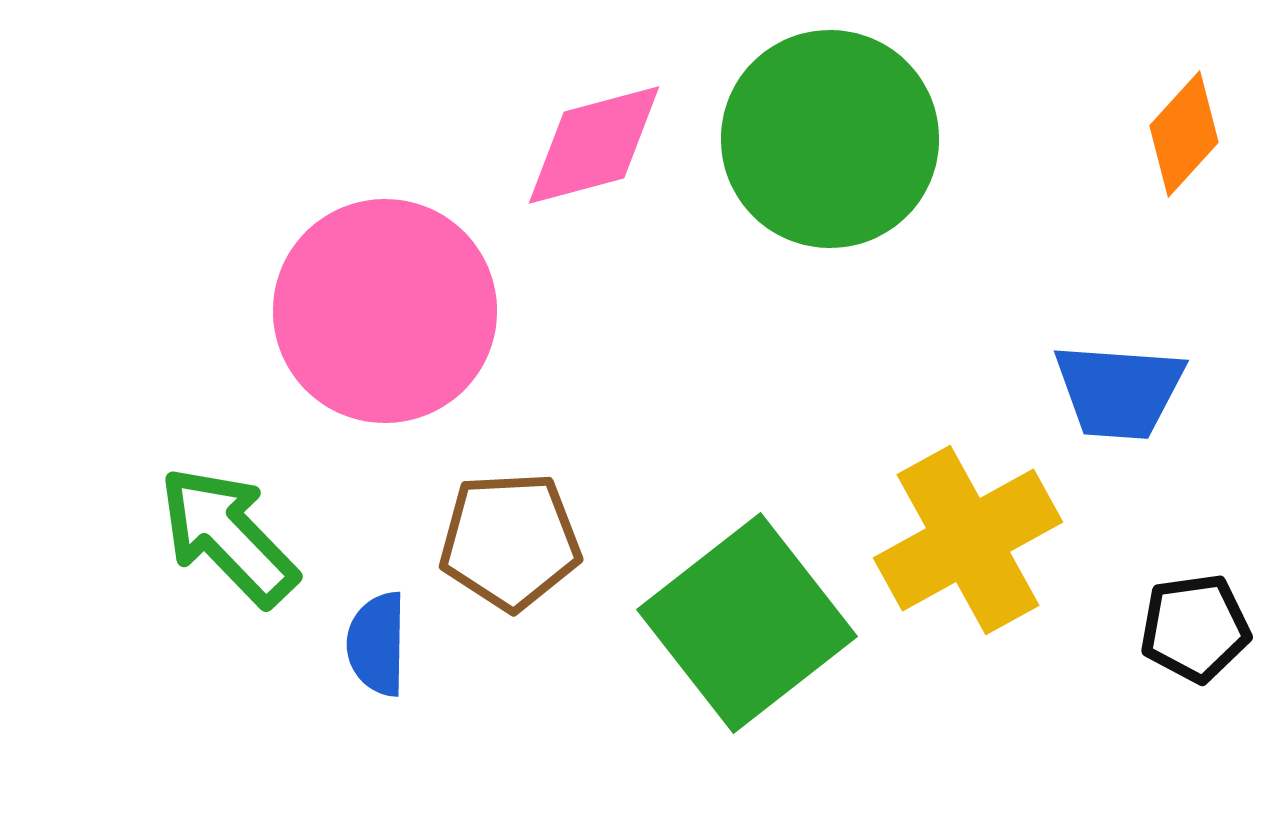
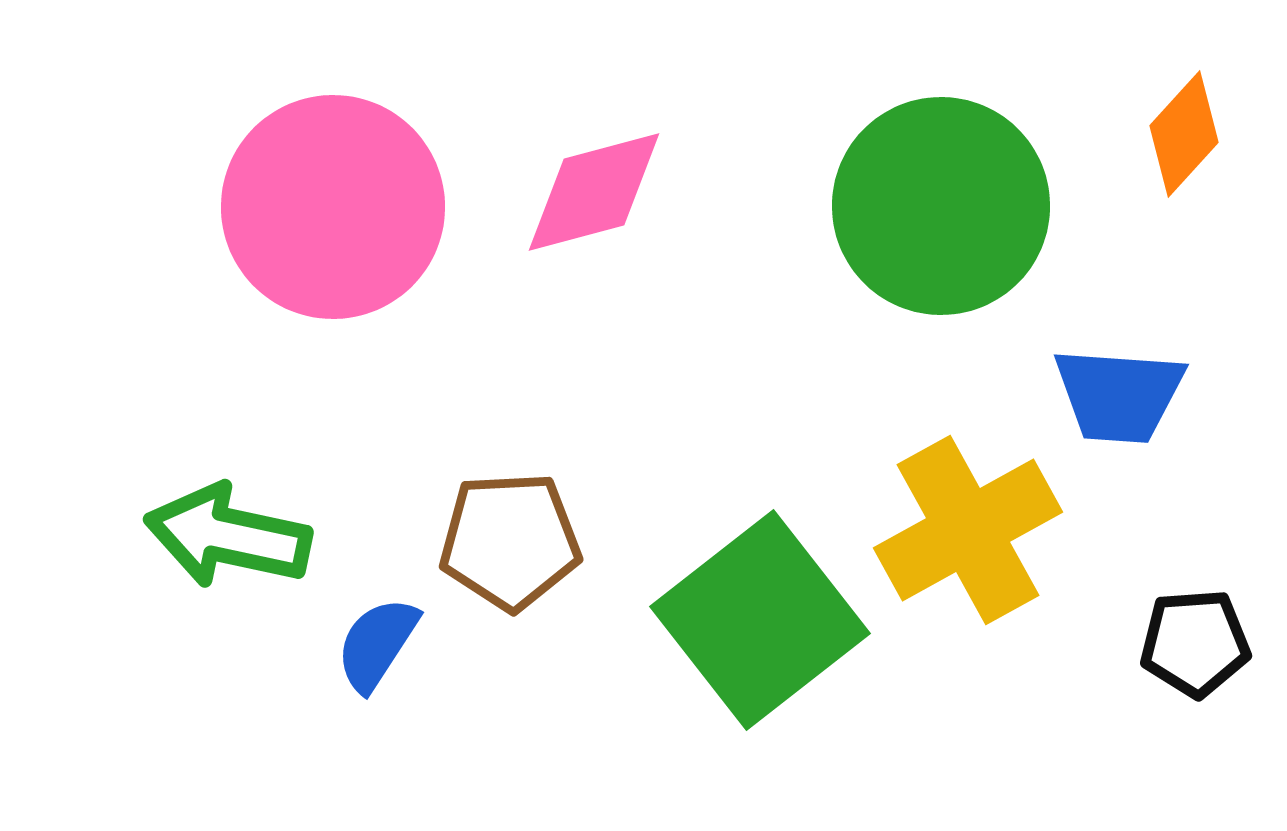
green circle: moved 111 px right, 67 px down
pink diamond: moved 47 px down
pink circle: moved 52 px left, 104 px up
blue trapezoid: moved 4 px down
green arrow: rotated 34 degrees counterclockwise
yellow cross: moved 10 px up
green square: moved 13 px right, 3 px up
black pentagon: moved 15 px down; rotated 4 degrees clockwise
blue semicircle: rotated 32 degrees clockwise
